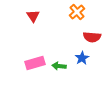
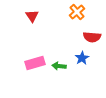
red triangle: moved 1 px left
